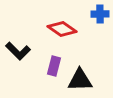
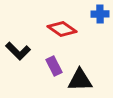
purple rectangle: rotated 42 degrees counterclockwise
